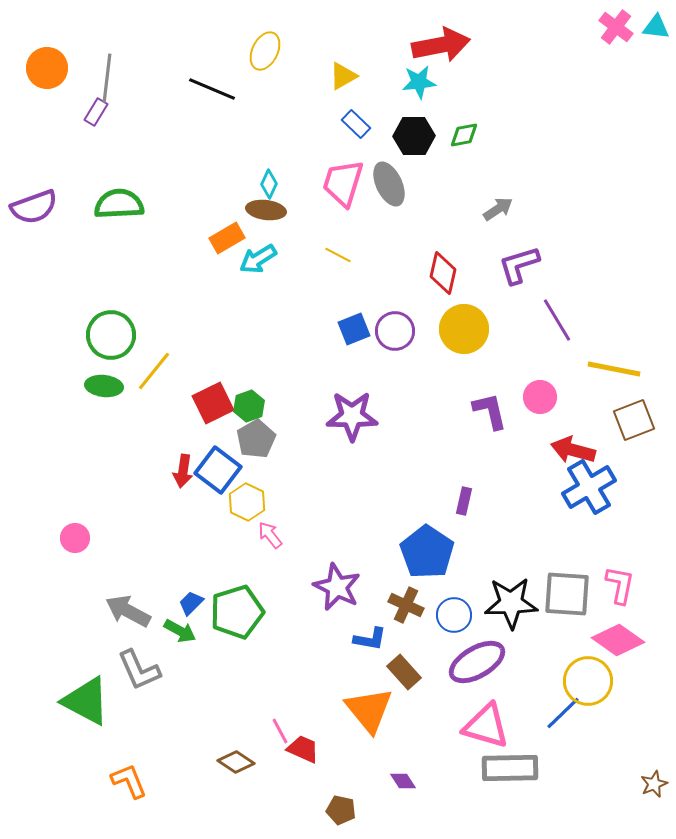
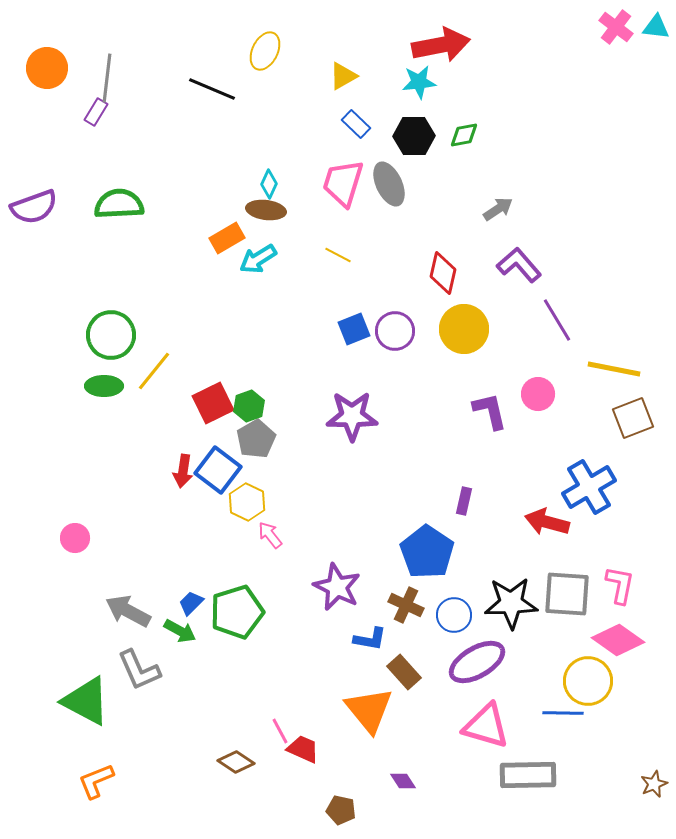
purple L-shape at (519, 265): rotated 66 degrees clockwise
green ellipse at (104, 386): rotated 6 degrees counterclockwise
pink circle at (540, 397): moved 2 px left, 3 px up
brown square at (634, 420): moved 1 px left, 2 px up
red arrow at (573, 450): moved 26 px left, 72 px down
blue line at (563, 713): rotated 45 degrees clockwise
gray rectangle at (510, 768): moved 18 px right, 7 px down
orange L-shape at (129, 781): moved 33 px left; rotated 90 degrees counterclockwise
